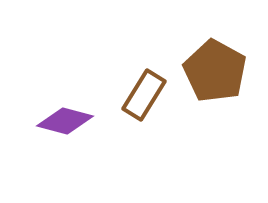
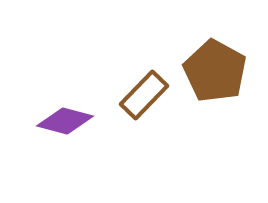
brown rectangle: rotated 12 degrees clockwise
